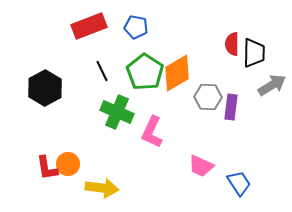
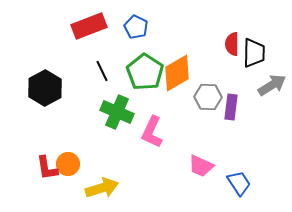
blue pentagon: rotated 15 degrees clockwise
yellow arrow: rotated 24 degrees counterclockwise
